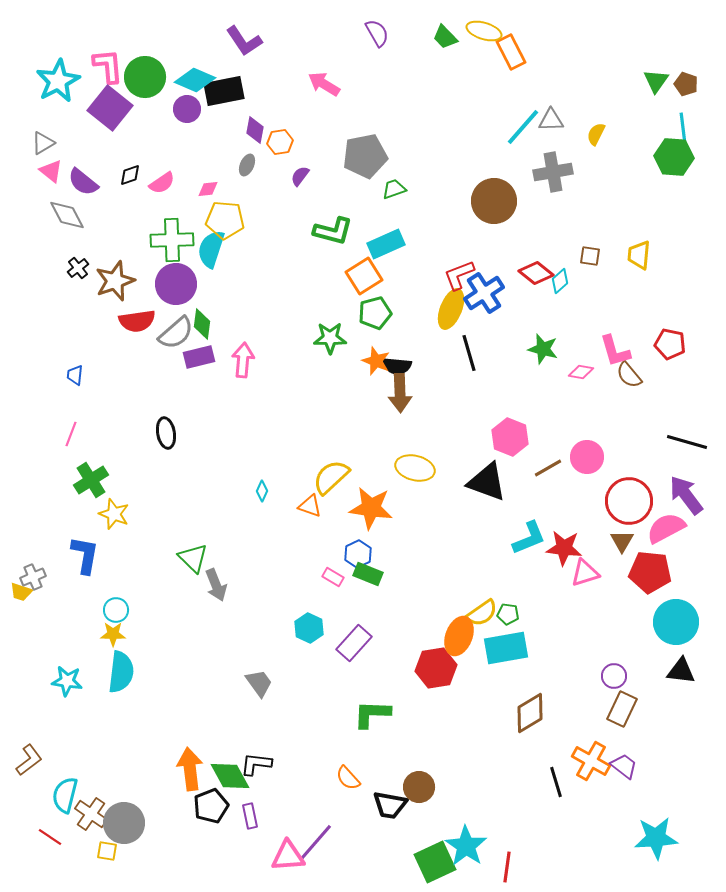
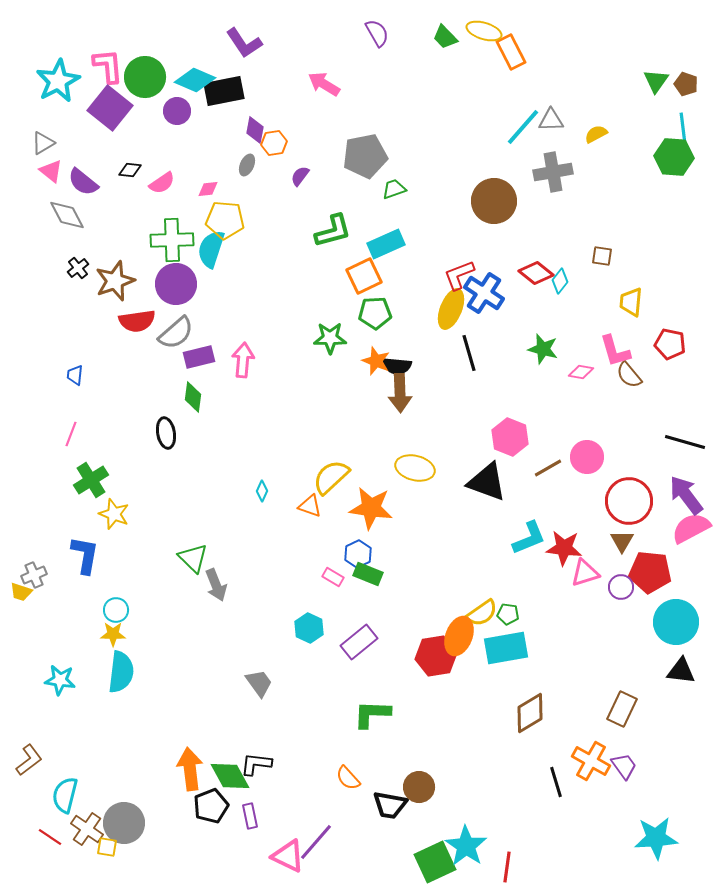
purple L-shape at (244, 41): moved 2 px down
purple circle at (187, 109): moved 10 px left, 2 px down
yellow semicircle at (596, 134): rotated 35 degrees clockwise
orange hexagon at (280, 142): moved 6 px left, 1 px down
black diamond at (130, 175): moved 5 px up; rotated 25 degrees clockwise
green L-shape at (333, 231): rotated 30 degrees counterclockwise
yellow trapezoid at (639, 255): moved 8 px left, 47 px down
brown square at (590, 256): moved 12 px right
orange square at (364, 276): rotated 6 degrees clockwise
cyan diamond at (560, 281): rotated 10 degrees counterclockwise
blue cross at (484, 293): rotated 24 degrees counterclockwise
green pentagon at (375, 313): rotated 12 degrees clockwise
green diamond at (202, 324): moved 9 px left, 73 px down
black line at (687, 442): moved 2 px left
pink semicircle at (666, 528): moved 25 px right
gray cross at (33, 577): moved 1 px right, 2 px up
purple rectangle at (354, 643): moved 5 px right, 1 px up; rotated 9 degrees clockwise
red hexagon at (436, 668): moved 12 px up
purple circle at (614, 676): moved 7 px right, 89 px up
cyan star at (67, 681): moved 7 px left, 1 px up
purple trapezoid at (624, 766): rotated 16 degrees clockwise
brown cross at (91, 814): moved 4 px left, 15 px down
yellow square at (107, 851): moved 4 px up
pink triangle at (288, 856): rotated 30 degrees clockwise
